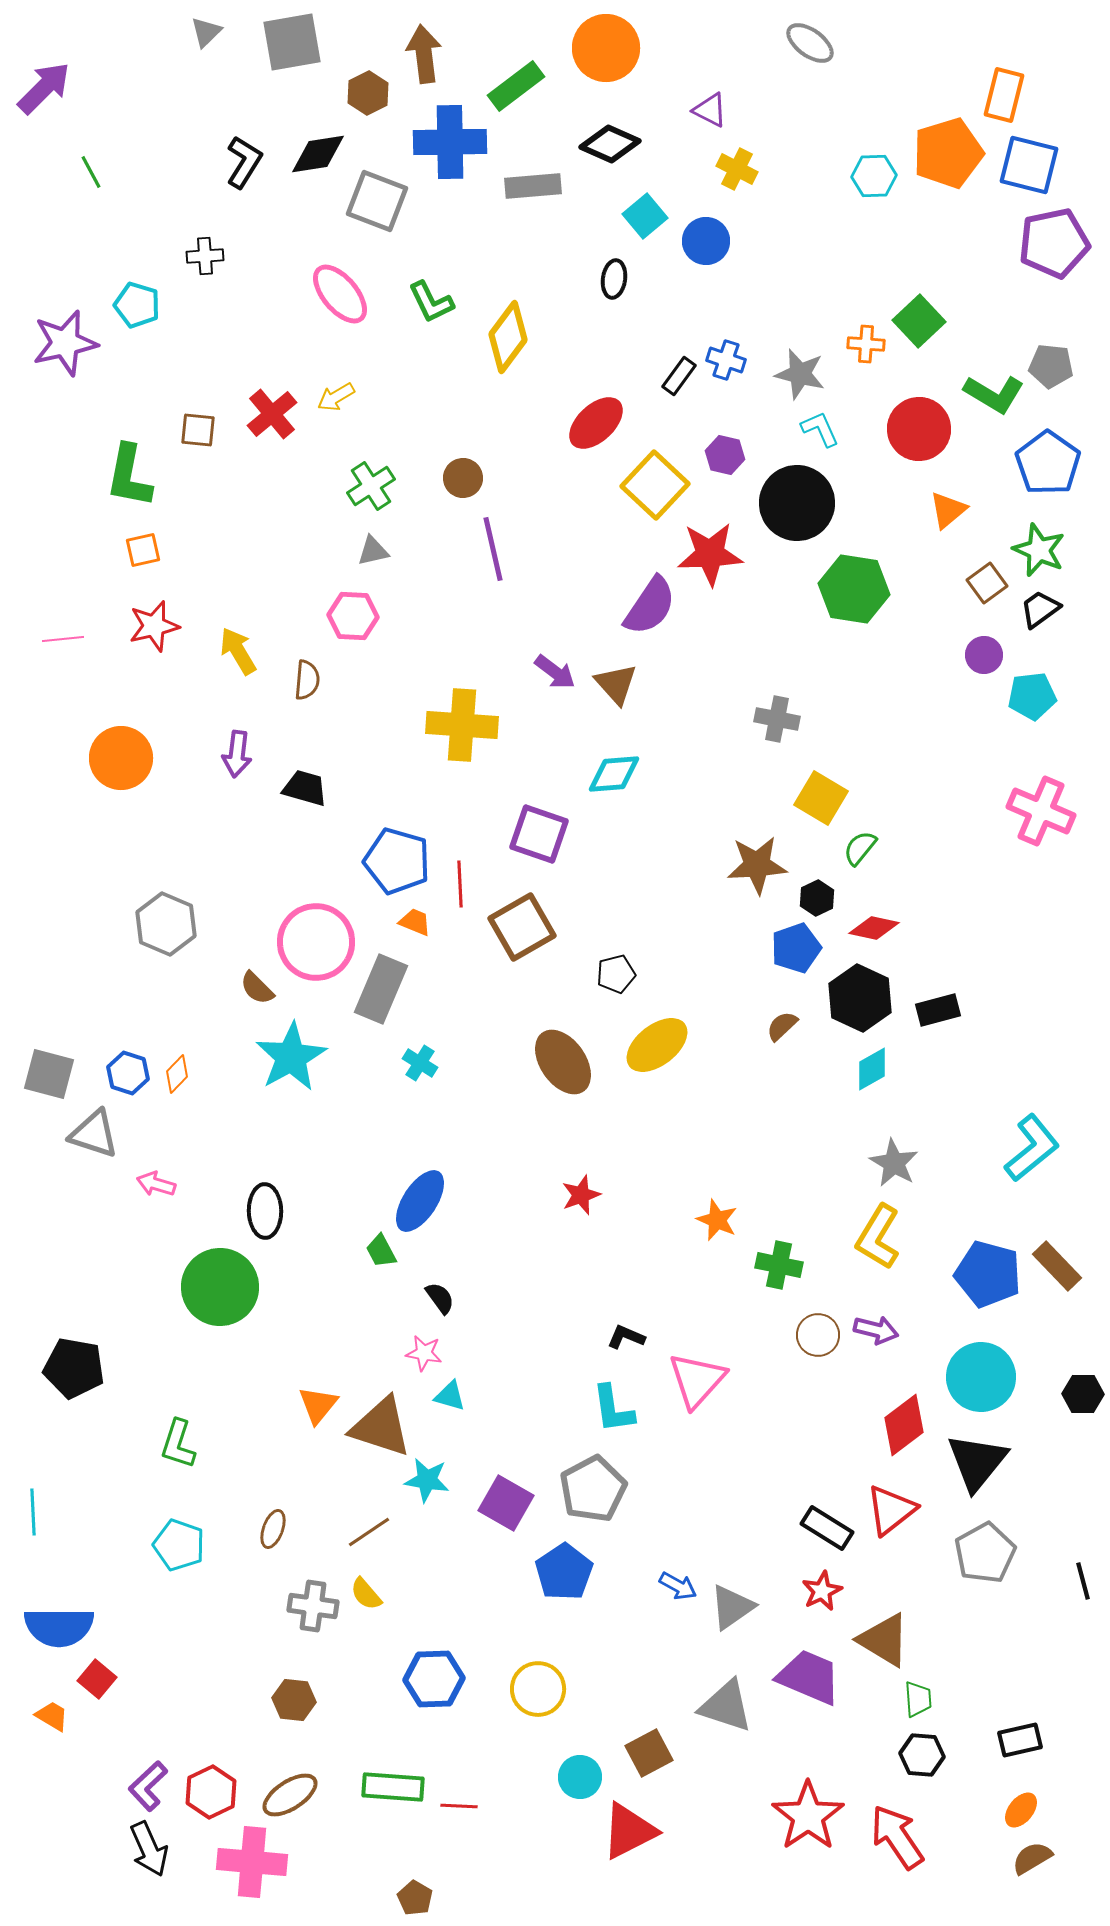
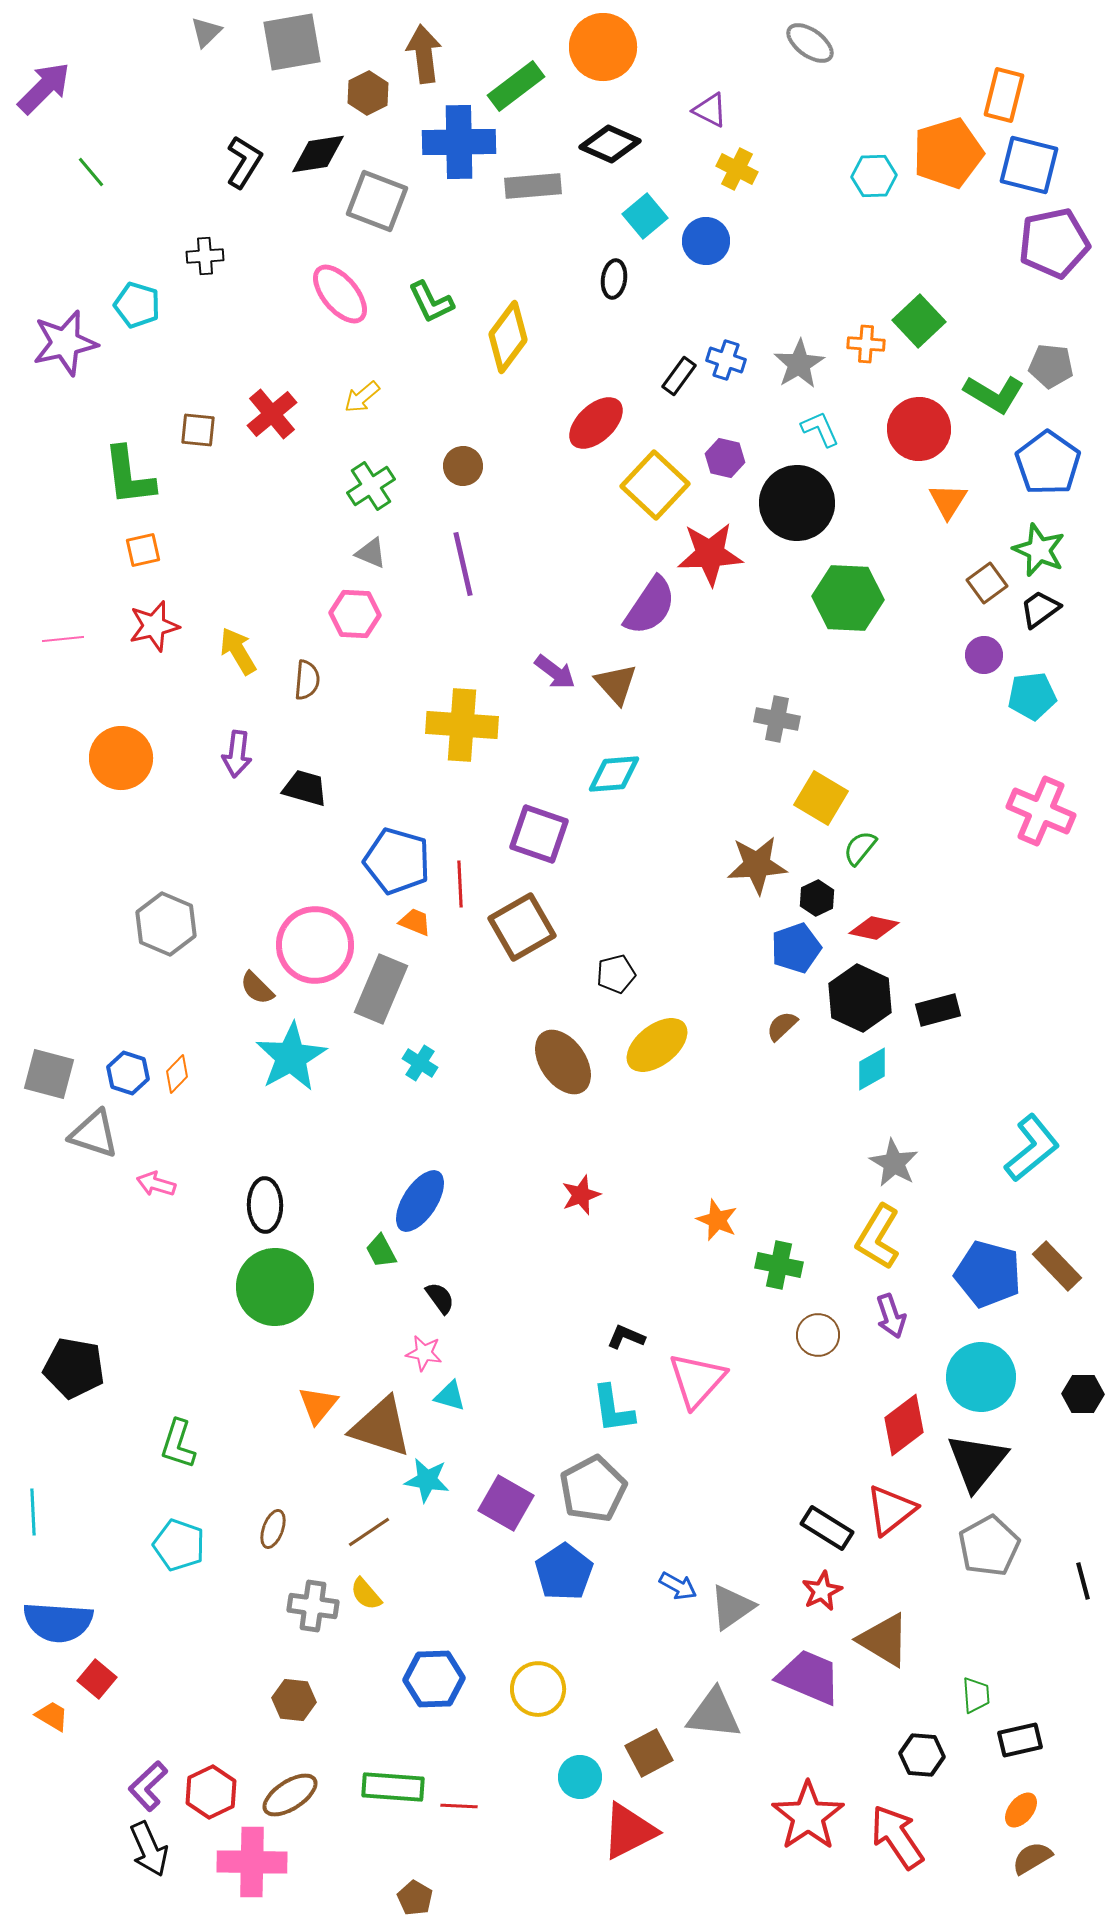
orange circle at (606, 48): moved 3 px left, 1 px up
blue cross at (450, 142): moved 9 px right
green line at (91, 172): rotated 12 degrees counterclockwise
gray star at (800, 374): moved 1 px left, 10 px up; rotated 27 degrees clockwise
yellow arrow at (336, 397): moved 26 px right; rotated 9 degrees counterclockwise
purple hexagon at (725, 455): moved 3 px down
green L-shape at (129, 476): rotated 18 degrees counterclockwise
brown circle at (463, 478): moved 12 px up
orange triangle at (948, 510): moved 9 px up; rotated 18 degrees counterclockwise
purple line at (493, 549): moved 30 px left, 15 px down
gray triangle at (373, 551): moved 2 px left, 2 px down; rotated 36 degrees clockwise
green hexagon at (854, 589): moved 6 px left, 9 px down; rotated 6 degrees counterclockwise
pink hexagon at (353, 616): moved 2 px right, 2 px up
pink circle at (316, 942): moved 1 px left, 3 px down
black ellipse at (265, 1211): moved 6 px up
green circle at (220, 1287): moved 55 px right
purple arrow at (876, 1330): moved 15 px right, 14 px up; rotated 57 degrees clockwise
gray pentagon at (985, 1553): moved 4 px right, 7 px up
blue semicircle at (59, 1627): moved 1 px left, 5 px up; rotated 4 degrees clockwise
green trapezoid at (918, 1699): moved 58 px right, 4 px up
gray triangle at (726, 1706): moved 12 px left, 8 px down; rotated 12 degrees counterclockwise
pink cross at (252, 1862): rotated 4 degrees counterclockwise
